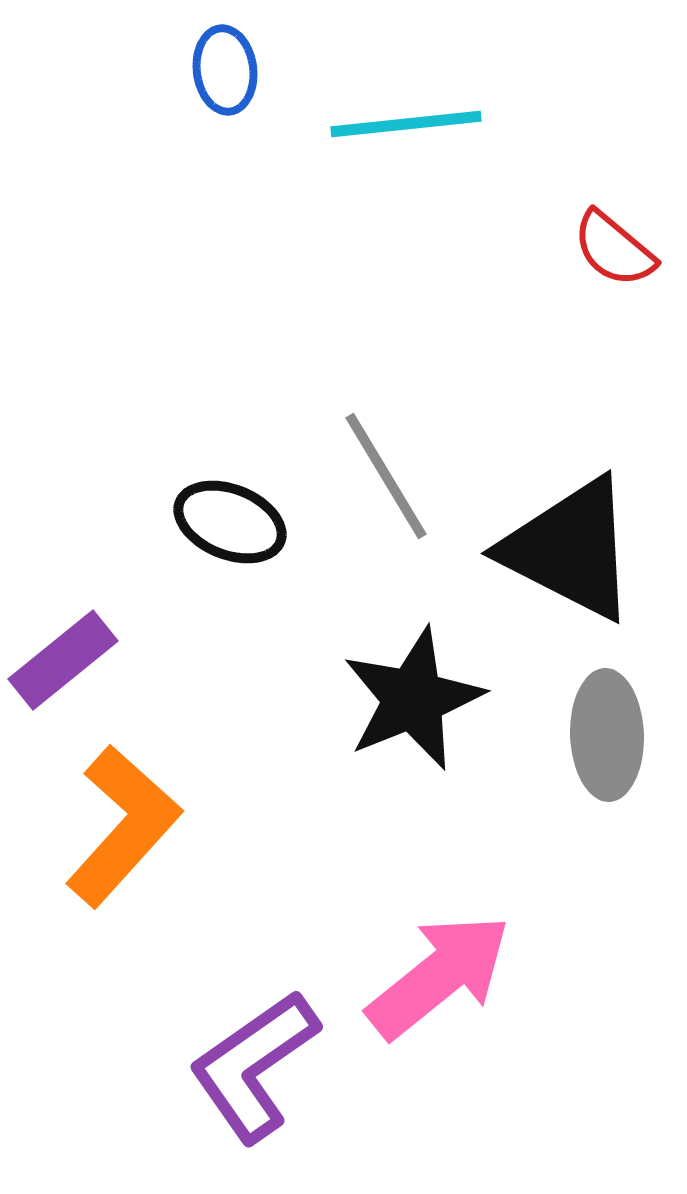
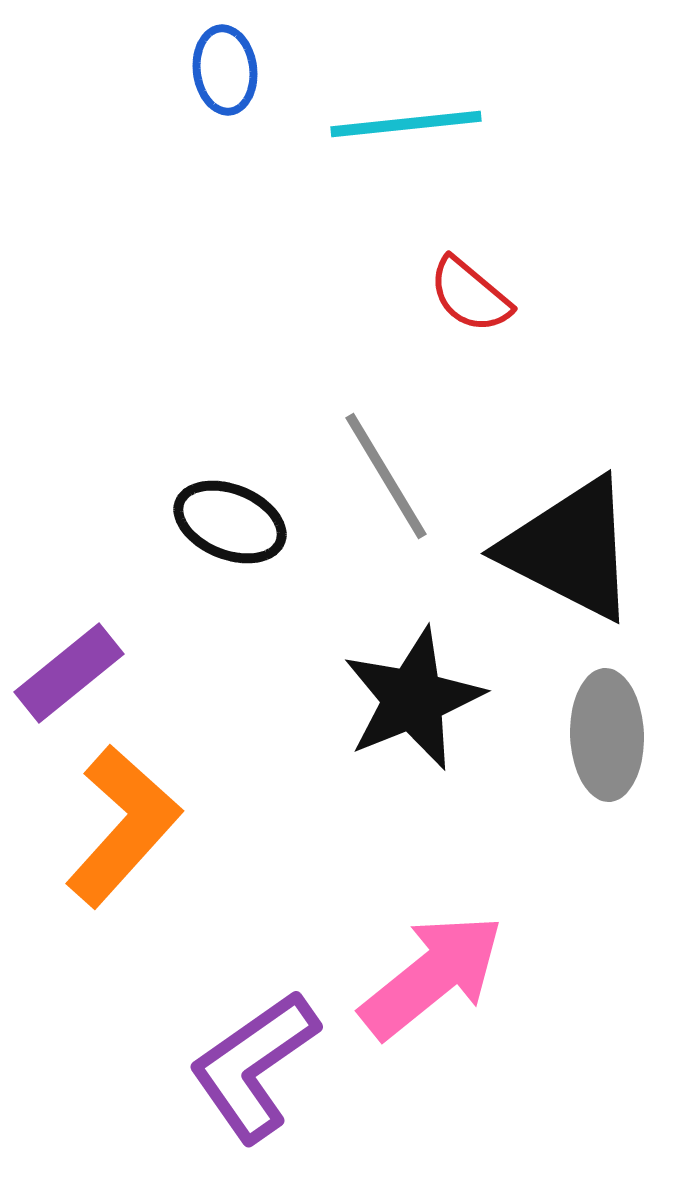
red semicircle: moved 144 px left, 46 px down
purple rectangle: moved 6 px right, 13 px down
pink arrow: moved 7 px left
